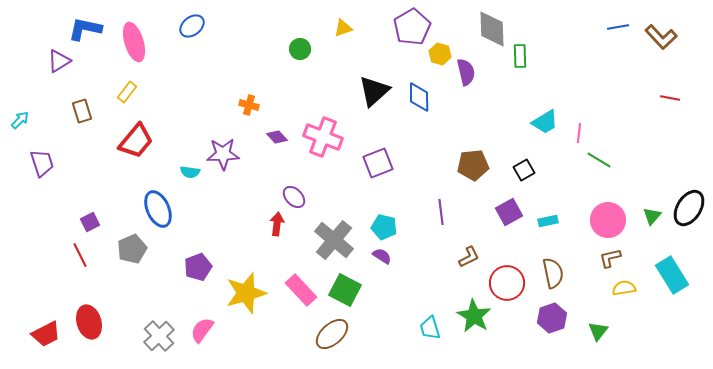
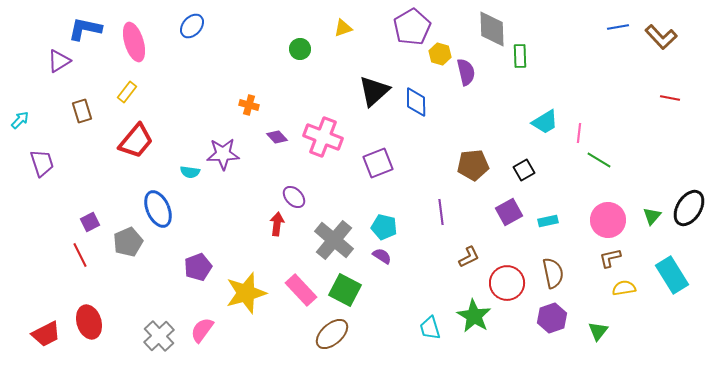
blue ellipse at (192, 26): rotated 10 degrees counterclockwise
blue diamond at (419, 97): moved 3 px left, 5 px down
gray pentagon at (132, 249): moved 4 px left, 7 px up
